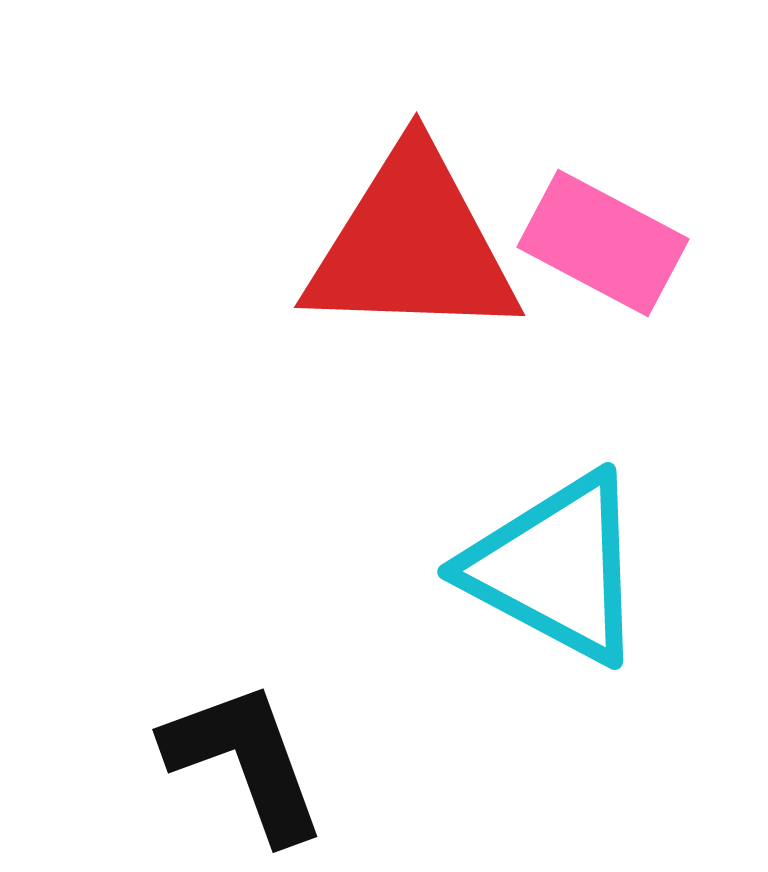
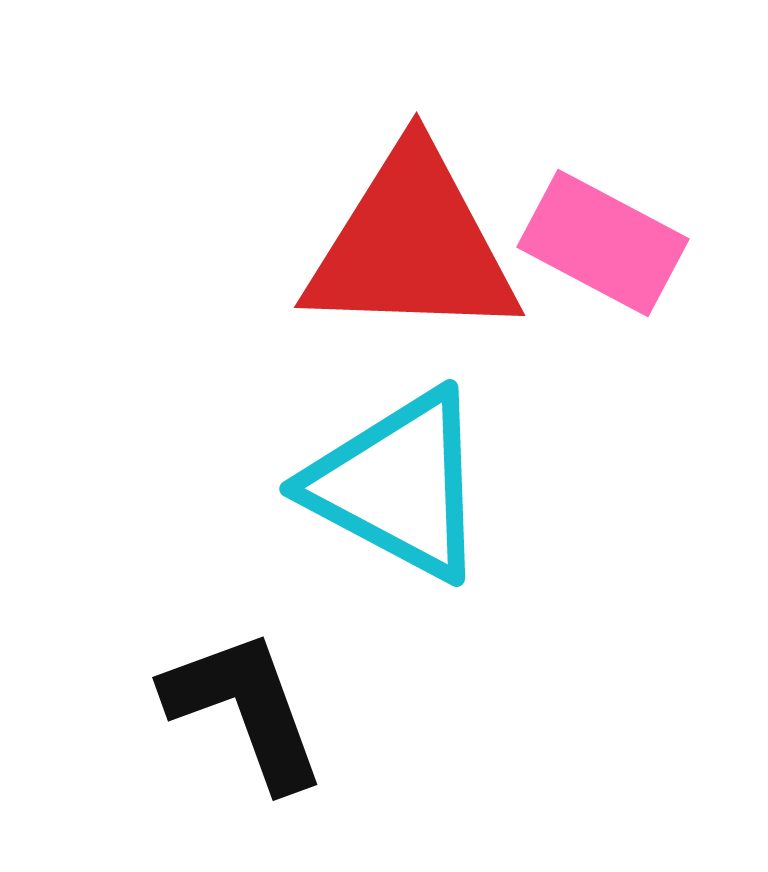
cyan triangle: moved 158 px left, 83 px up
black L-shape: moved 52 px up
